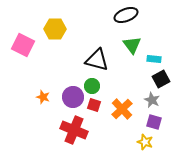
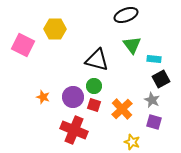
green circle: moved 2 px right
yellow star: moved 13 px left
